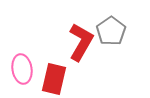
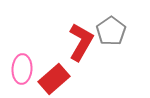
pink ellipse: rotated 12 degrees clockwise
red rectangle: rotated 36 degrees clockwise
